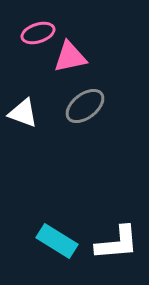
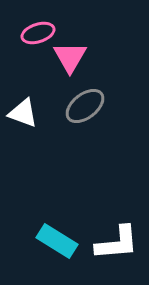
pink triangle: rotated 48 degrees counterclockwise
